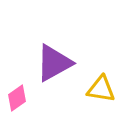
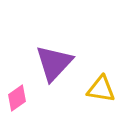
purple triangle: rotated 18 degrees counterclockwise
